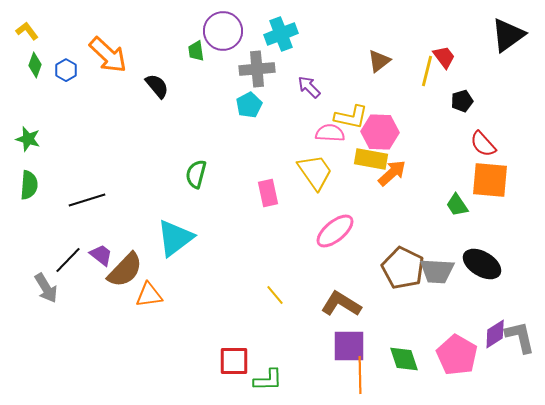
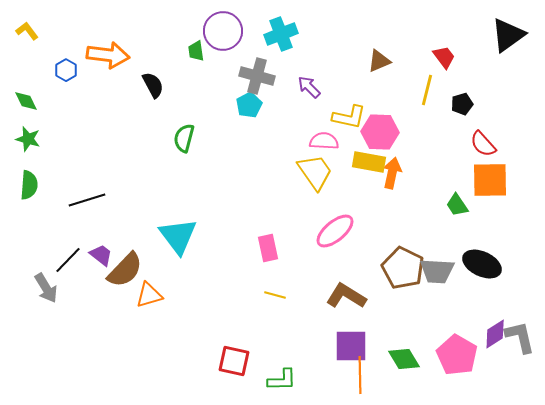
orange arrow at (108, 55): rotated 36 degrees counterclockwise
brown triangle at (379, 61): rotated 15 degrees clockwise
green diamond at (35, 65): moved 9 px left, 36 px down; rotated 45 degrees counterclockwise
gray cross at (257, 69): moved 7 px down; rotated 20 degrees clockwise
yellow line at (427, 71): moved 19 px down
black semicircle at (157, 86): moved 4 px left, 1 px up; rotated 12 degrees clockwise
black pentagon at (462, 101): moved 3 px down
yellow L-shape at (351, 117): moved 2 px left
pink semicircle at (330, 133): moved 6 px left, 8 px down
yellow rectangle at (371, 159): moved 2 px left, 3 px down
orange arrow at (392, 173): rotated 36 degrees counterclockwise
green semicircle at (196, 174): moved 12 px left, 36 px up
orange square at (490, 180): rotated 6 degrees counterclockwise
pink rectangle at (268, 193): moved 55 px down
cyan triangle at (175, 238): moved 3 px right, 2 px up; rotated 30 degrees counterclockwise
black ellipse at (482, 264): rotated 6 degrees counterclockwise
orange triangle at (149, 295): rotated 8 degrees counterclockwise
yellow line at (275, 295): rotated 35 degrees counterclockwise
brown L-shape at (341, 304): moved 5 px right, 8 px up
purple square at (349, 346): moved 2 px right
green diamond at (404, 359): rotated 12 degrees counterclockwise
red square at (234, 361): rotated 12 degrees clockwise
green L-shape at (268, 380): moved 14 px right
